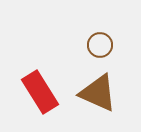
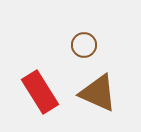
brown circle: moved 16 px left
